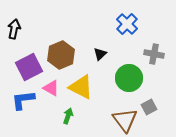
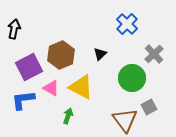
gray cross: rotated 36 degrees clockwise
green circle: moved 3 px right
